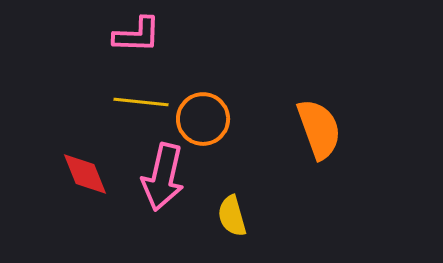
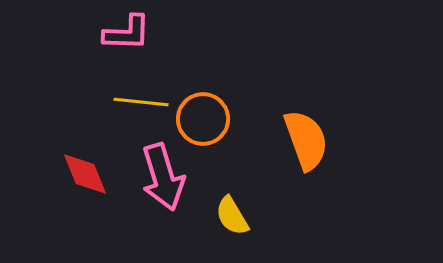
pink L-shape: moved 10 px left, 2 px up
orange semicircle: moved 13 px left, 11 px down
pink arrow: rotated 30 degrees counterclockwise
yellow semicircle: rotated 15 degrees counterclockwise
